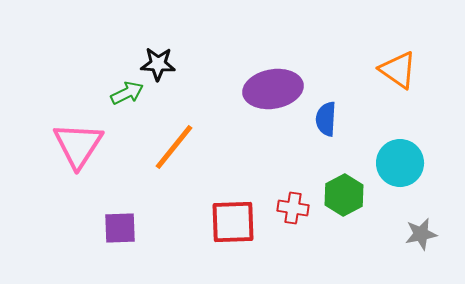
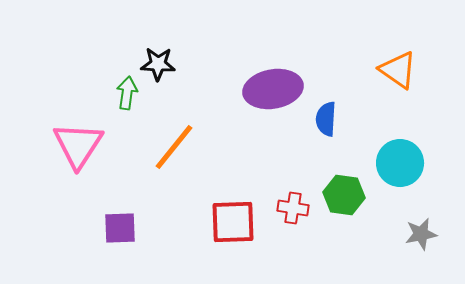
green arrow: rotated 56 degrees counterclockwise
green hexagon: rotated 24 degrees counterclockwise
